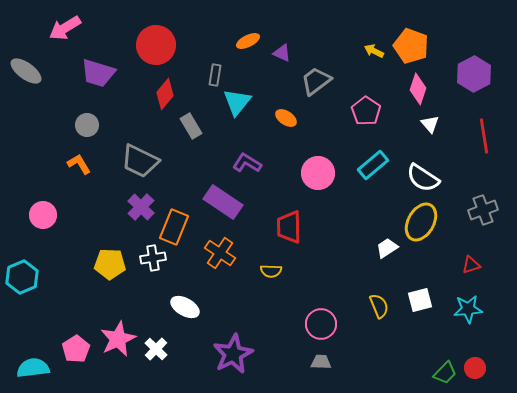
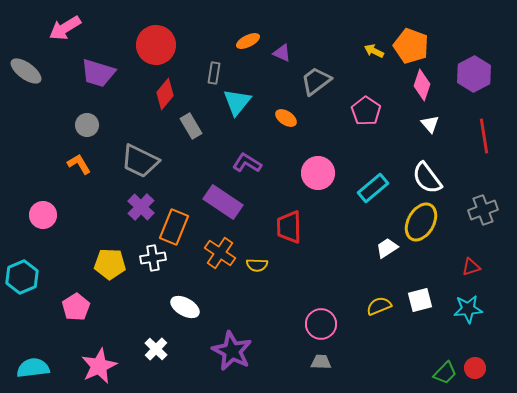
gray rectangle at (215, 75): moved 1 px left, 2 px up
pink diamond at (418, 89): moved 4 px right, 4 px up
cyan rectangle at (373, 165): moved 23 px down
white semicircle at (423, 178): moved 4 px right; rotated 20 degrees clockwise
red triangle at (471, 265): moved 2 px down
yellow semicircle at (271, 271): moved 14 px left, 6 px up
yellow semicircle at (379, 306): rotated 90 degrees counterclockwise
pink star at (118, 339): moved 19 px left, 27 px down
pink pentagon at (76, 349): moved 42 px up
purple star at (233, 354): moved 1 px left, 3 px up; rotated 18 degrees counterclockwise
